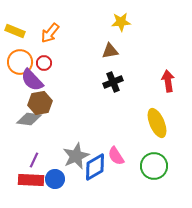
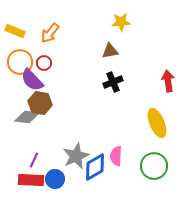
brown hexagon: rotated 20 degrees clockwise
gray diamond: moved 2 px left, 2 px up
pink semicircle: rotated 36 degrees clockwise
